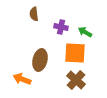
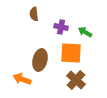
orange square: moved 4 px left
